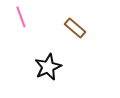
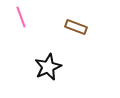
brown rectangle: moved 1 px right, 1 px up; rotated 20 degrees counterclockwise
